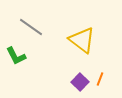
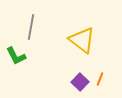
gray line: rotated 65 degrees clockwise
